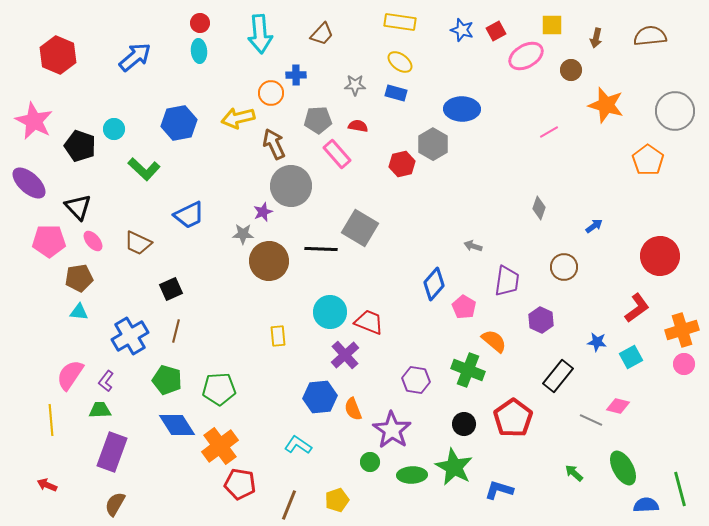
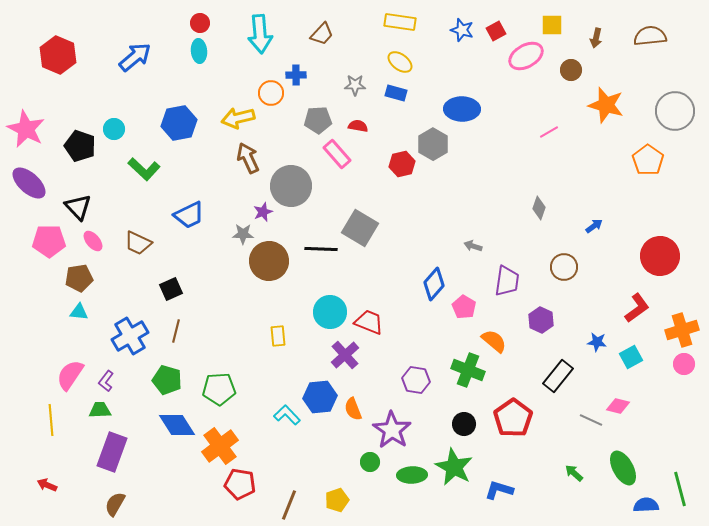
pink star at (34, 121): moved 8 px left, 8 px down
brown arrow at (274, 144): moved 26 px left, 14 px down
cyan L-shape at (298, 445): moved 11 px left, 30 px up; rotated 12 degrees clockwise
